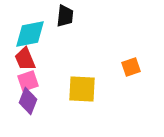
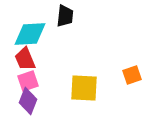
cyan diamond: rotated 8 degrees clockwise
orange square: moved 1 px right, 8 px down
yellow square: moved 2 px right, 1 px up
